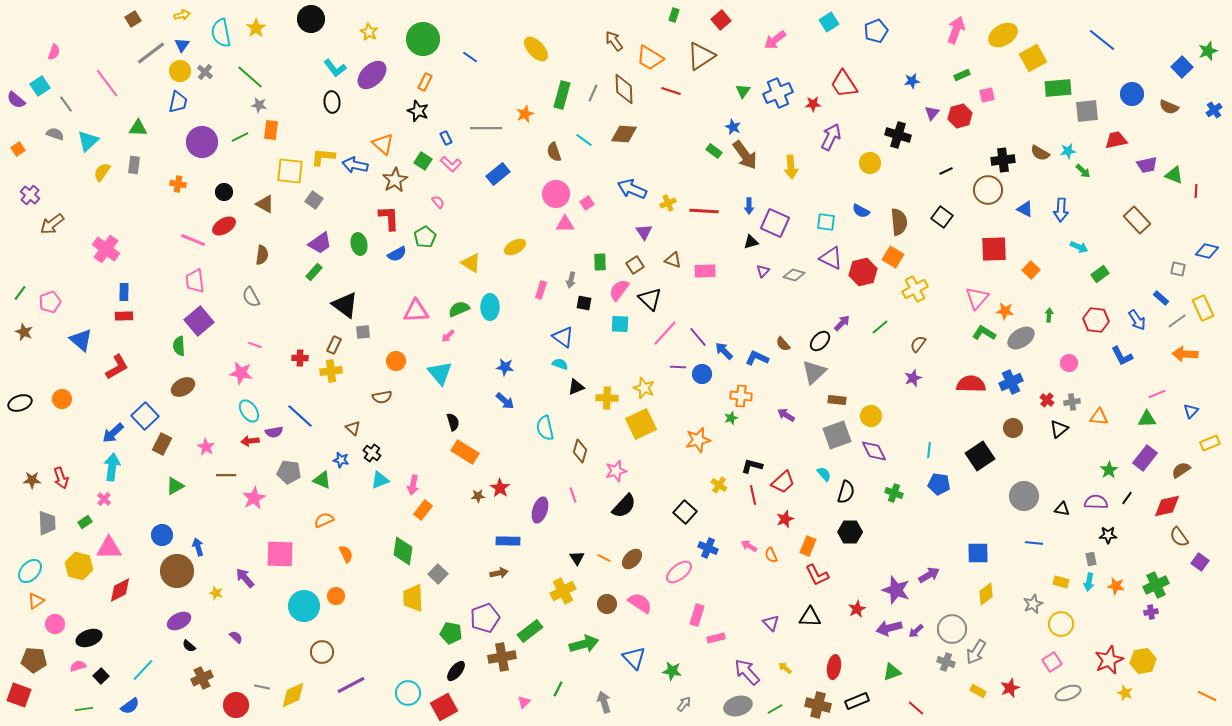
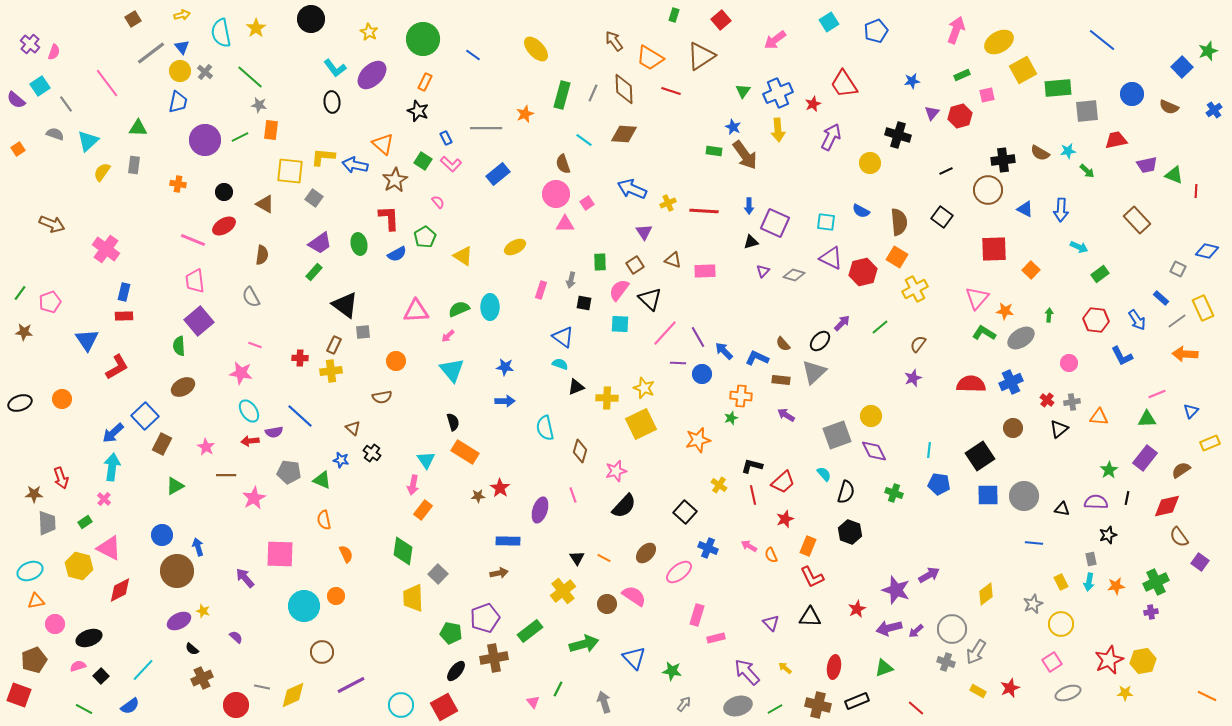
yellow ellipse at (1003, 35): moved 4 px left, 7 px down
blue triangle at (182, 45): moved 2 px down; rotated 14 degrees counterclockwise
blue line at (470, 57): moved 3 px right, 2 px up
yellow square at (1033, 58): moved 10 px left, 12 px down
red star at (813, 104): rotated 21 degrees counterclockwise
purple circle at (202, 142): moved 3 px right, 2 px up
green rectangle at (714, 151): rotated 28 degrees counterclockwise
brown semicircle at (554, 152): moved 9 px right, 12 px down
yellow arrow at (791, 167): moved 13 px left, 37 px up
green arrow at (1083, 171): moved 4 px right
purple cross at (30, 195): moved 151 px up
gray square at (314, 200): moved 2 px up
brown arrow at (52, 224): rotated 120 degrees counterclockwise
orange square at (893, 257): moved 4 px right
yellow triangle at (471, 263): moved 8 px left, 7 px up
gray square at (1178, 269): rotated 14 degrees clockwise
blue rectangle at (124, 292): rotated 12 degrees clockwise
brown star at (24, 332): rotated 18 degrees counterclockwise
purple line at (698, 337): rotated 10 degrees clockwise
blue triangle at (81, 340): moved 6 px right; rotated 15 degrees clockwise
purple line at (678, 367): moved 4 px up
cyan triangle at (440, 373): moved 12 px right, 3 px up
brown rectangle at (837, 400): moved 56 px left, 20 px up
blue arrow at (505, 401): rotated 42 degrees counterclockwise
brown star at (32, 480): moved 2 px right, 14 px down
cyan triangle at (380, 480): moved 46 px right, 20 px up; rotated 42 degrees counterclockwise
black line at (1127, 498): rotated 24 degrees counterclockwise
orange semicircle at (324, 520): rotated 78 degrees counterclockwise
black hexagon at (850, 532): rotated 20 degrees clockwise
black star at (1108, 535): rotated 18 degrees counterclockwise
pink triangle at (109, 548): rotated 28 degrees clockwise
blue square at (978, 553): moved 10 px right, 58 px up
brown ellipse at (632, 559): moved 14 px right, 6 px up
cyan ellipse at (30, 571): rotated 25 degrees clockwise
red L-shape at (817, 575): moved 5 px left, 2 px down
yellow rectangle at (1061, 582): rotated 49 degrees clockwise
green cross at (1156, 585): moved 3 px up
orange star at (1116, 586): rotated 18 degrees counterclockwise
yellow cross at (563, 591): rotated 10 degrees counterclockwise
yellow star at (216, 593): moved 13 px left, 18 px down
orange triangle at (36, 601): rotated 24 degrees clockwise
pink semicircle at (640, 603): moved 6 px left, 7 px up
black semicircle at (189, 646): moved 3 px right, 3 px down
brown cross at (502, 657): moved 8 px left, 1 px down
brown pentagon at (34, 660): rotated 25 degrees counterclockwise
green triangle at (892, 672): moved 8 px left, 4 px up
cyan circle at (408, 693): moved 7 px left, 12 px down
yellow star at (1125, 693): rotated 21 degrees counterclockwise
pink triangle at (524, 702): moved 9 px right; rotated 24 degrees counterclockwise
green line at (84, 709): rotated 36 degrees clockwise
